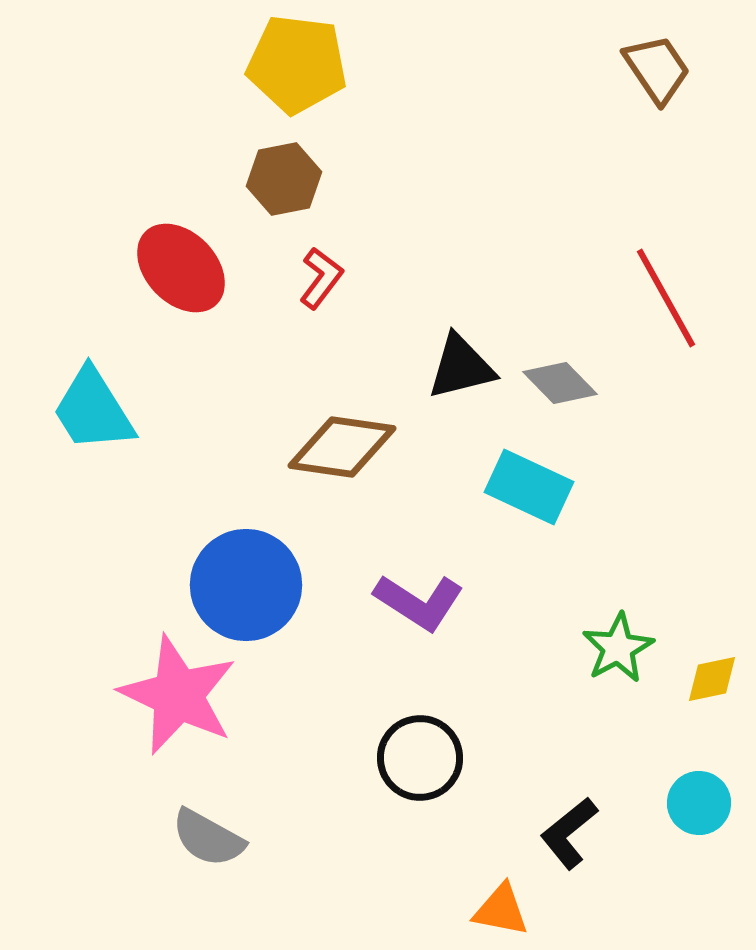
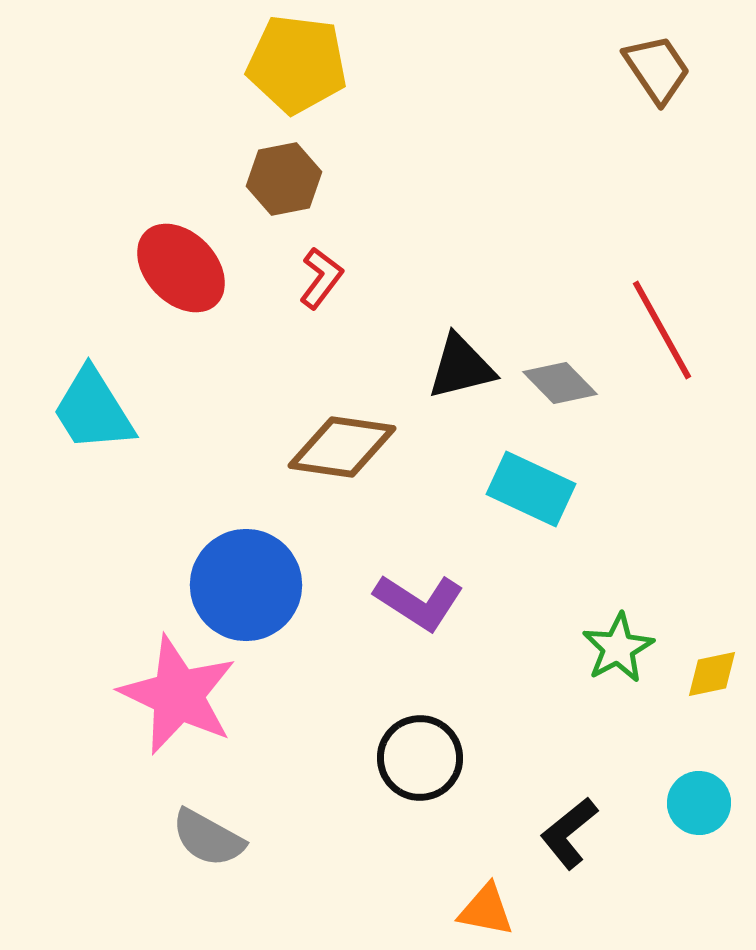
red line: moved 4 px left, 32 px down
cyan rectangle: moved 2 px right, 2 px down
yellow diamond: moved 5 px up
orange triangle: moved 15 px left
